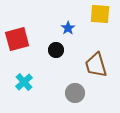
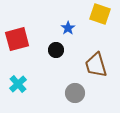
yellow square: rotated 15 degrees clockwise
cyan cross: moved 6 px left, 2 px down
